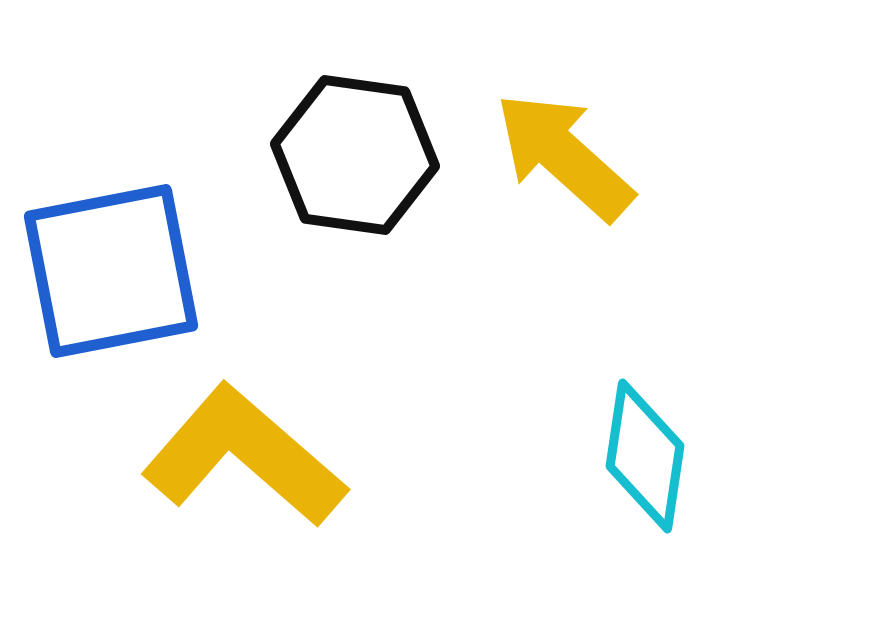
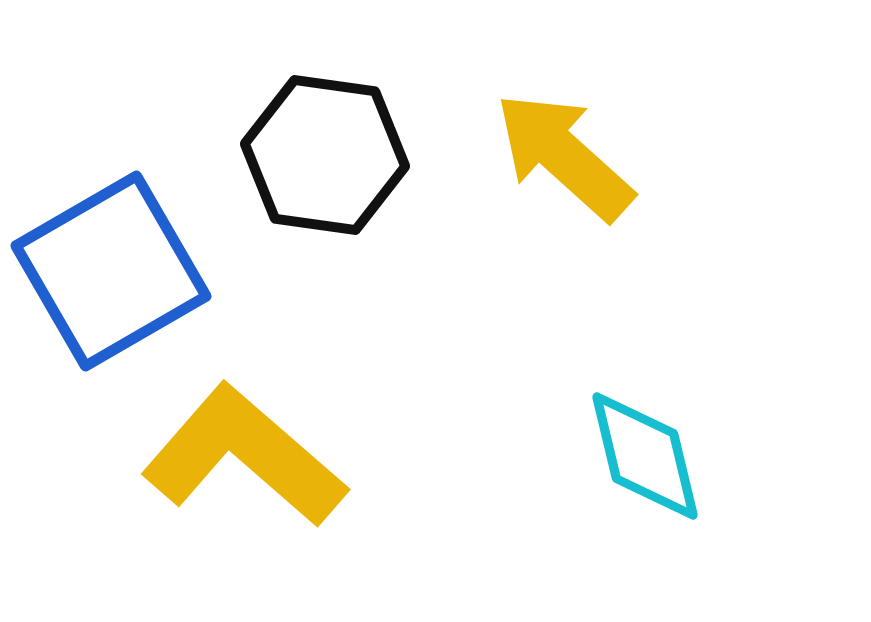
black hexagon: moved 30 px left
blue square: rotated 19 degrees counterclockwise
cyan diamond: rotated 22 degrees counterclockwise
